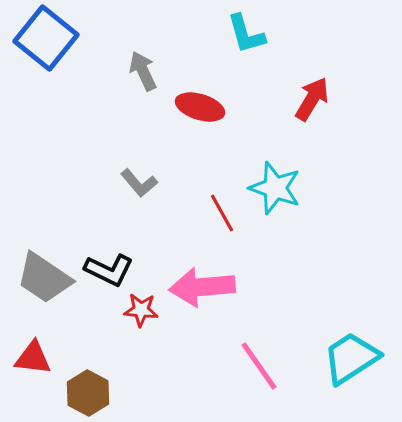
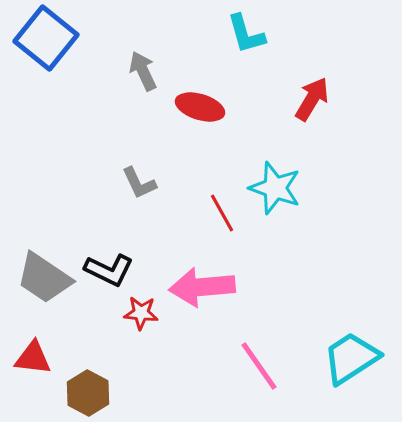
gray L-shape: rotated 15 degrees clockwise
red star: moved 3 px down
